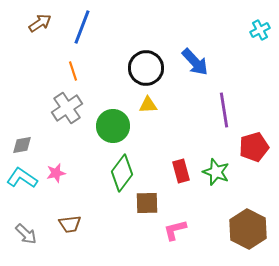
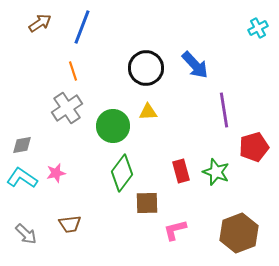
cyan cross: moved 2 px left, 2 px up
blue arrow: moved 3 px down
yellow triangle: moved 7 px down
brown hexagon: moved 9 px left, 4 px down; rotated 12 degrees clockwise
